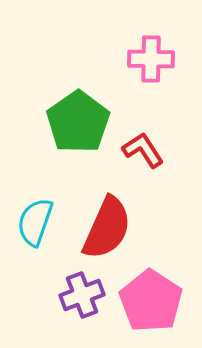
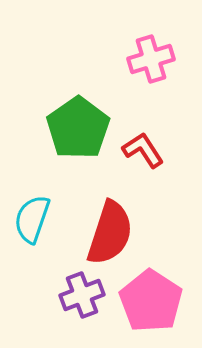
pink cross: rotated 18 degrees counterclockwise
green pentagon: moved 6 px down
cyan semicircle: moved 3 px left, 3 px up
red semicircle: moved 3 px right, 5 px down; rotated 6 degrees counterclockwise
